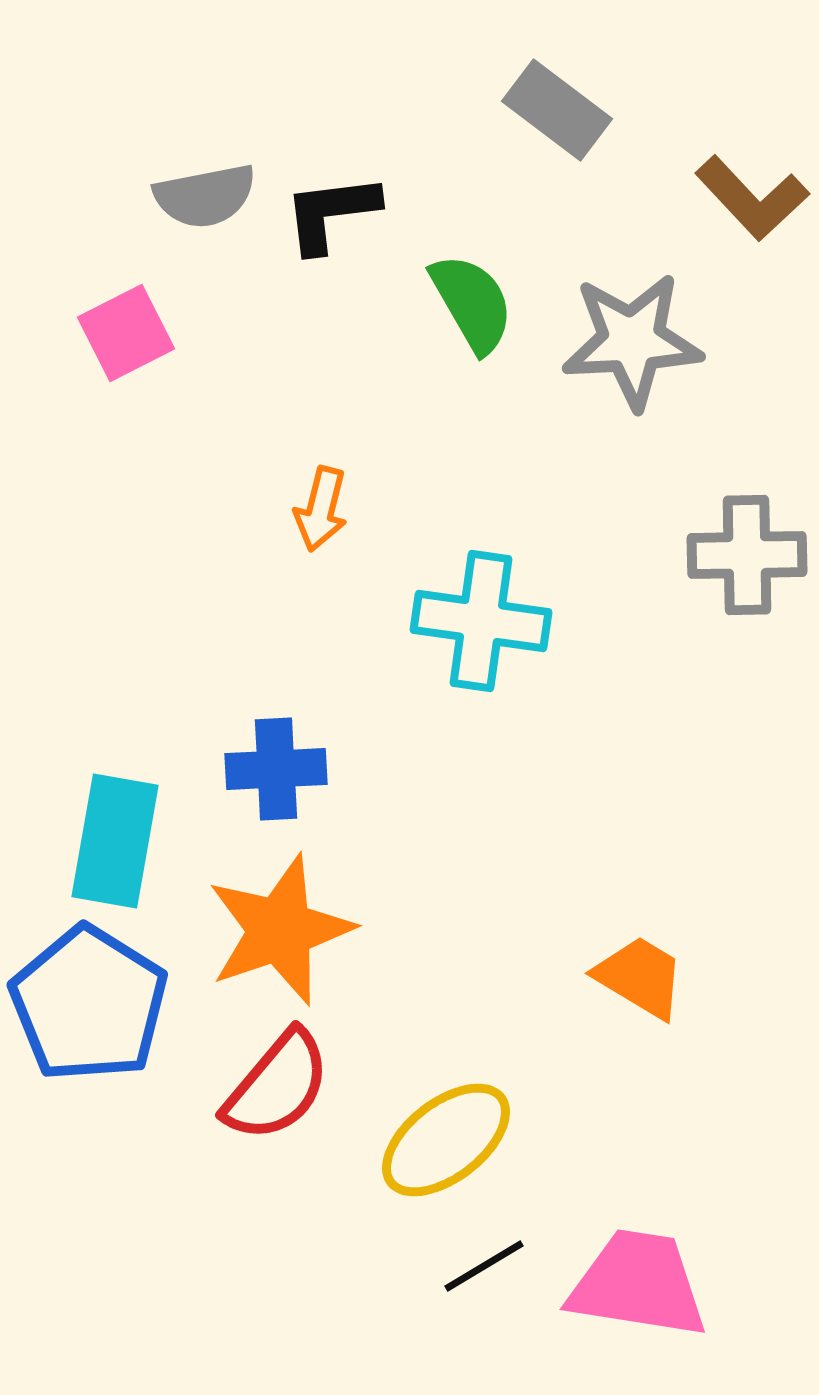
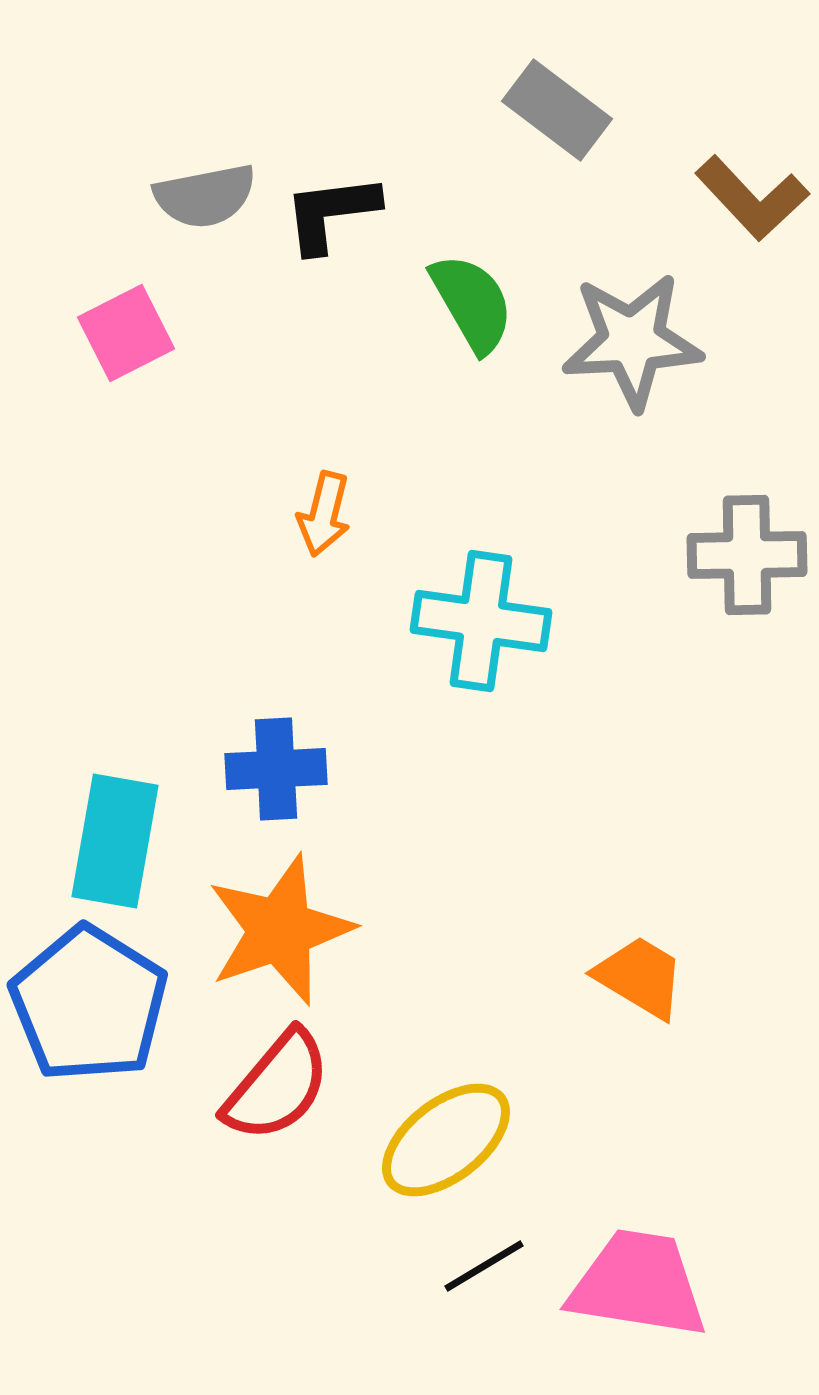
orange arrow: moved 3 px right, 5 px down
